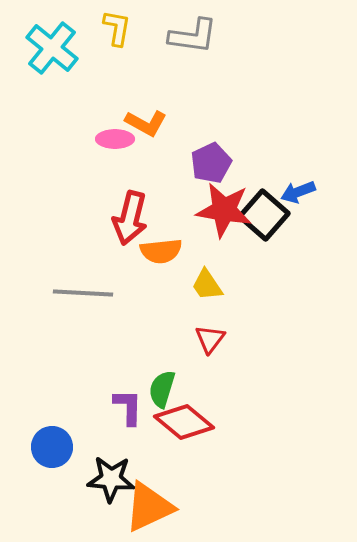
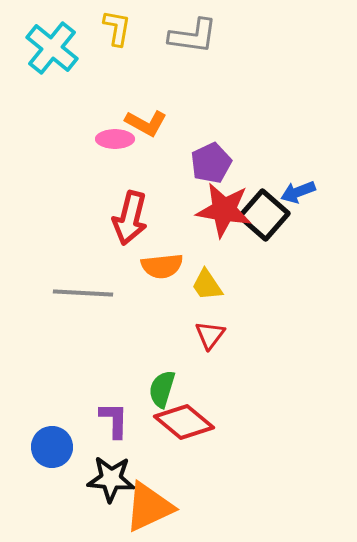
orange semicircle: moved 1 px right, 15 px down
red triangle: moved 4 px up
purple L-shape: moved 14 px left, 13 px down
